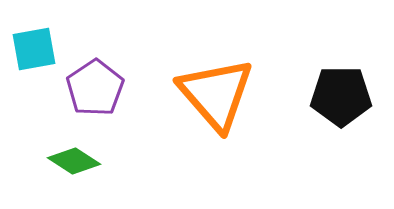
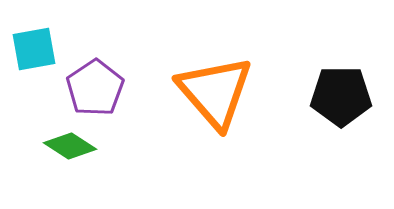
orange triangle: moved 1 px left, 2 px up
green diamond: moved 4 px left, 15 px up
